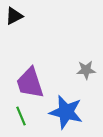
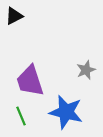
gray star: rotated 18 degrees counterclockwise
purple trapezoid: moved 2 px up
